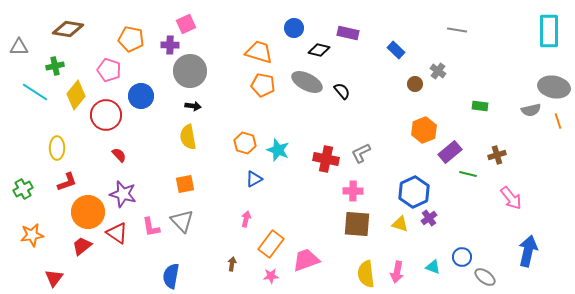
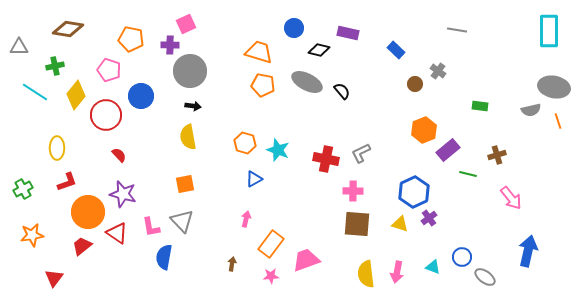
purple rectangle at (450, 152): moved 2 px left, 2 px up
blue semicircle at (171, 276): moved 7 px left, 19 px up
